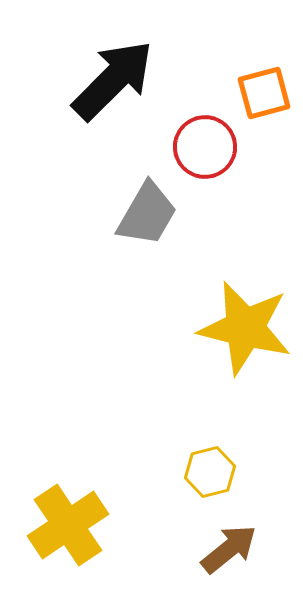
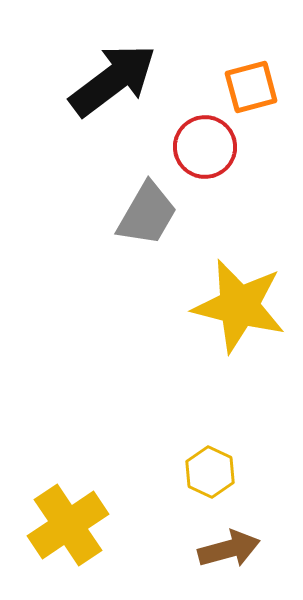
black arrow: rotated 8 degrees clockwise
orange square: moved 13 px left, 6 px up
yellow star: moved 6 px left, 22 px up
yellow hexagon: rotated 21 degrees counterclockwise
brown arrow: rotated 24 degrees clockwise
